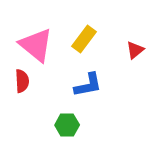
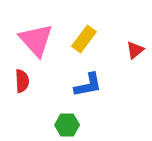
pink triangle: moved 5 px up; rotated 9 degrees clockwise
